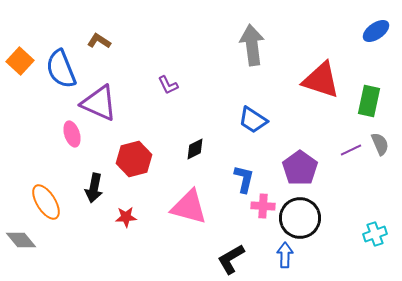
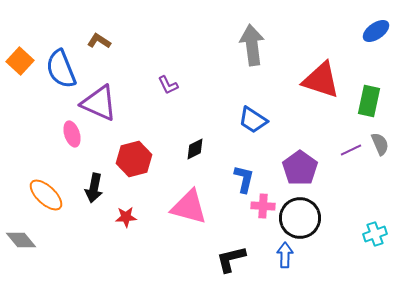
orange ellipse: moved 7 px up; rotated 15 degrees counterclockwise
black L-shape: rotated 16 degrees clockwise
